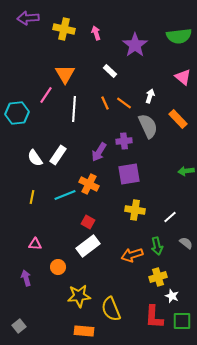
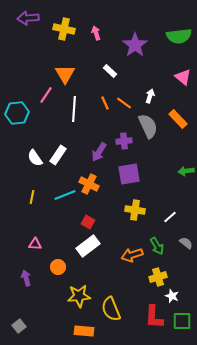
green arrow at (157, 246): rotated 18 degrees counterclockwise
